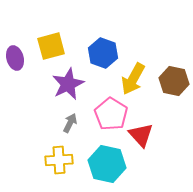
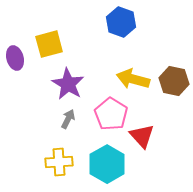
yellow square: moved 2 px left, 2 px up
blue hexagon: moved 18 px right, 31 px up
yellow arrow: rotated 76 degrees clockwise
purple star: rotated 16 degrees counterclockwise
gray arrow: moved 2 px left, 4 px up
red triangle: moved 1 px right, 1 px down
yellow cross: moved 2 px down
cyan hexagon: rotated 18 degrees clockwise
